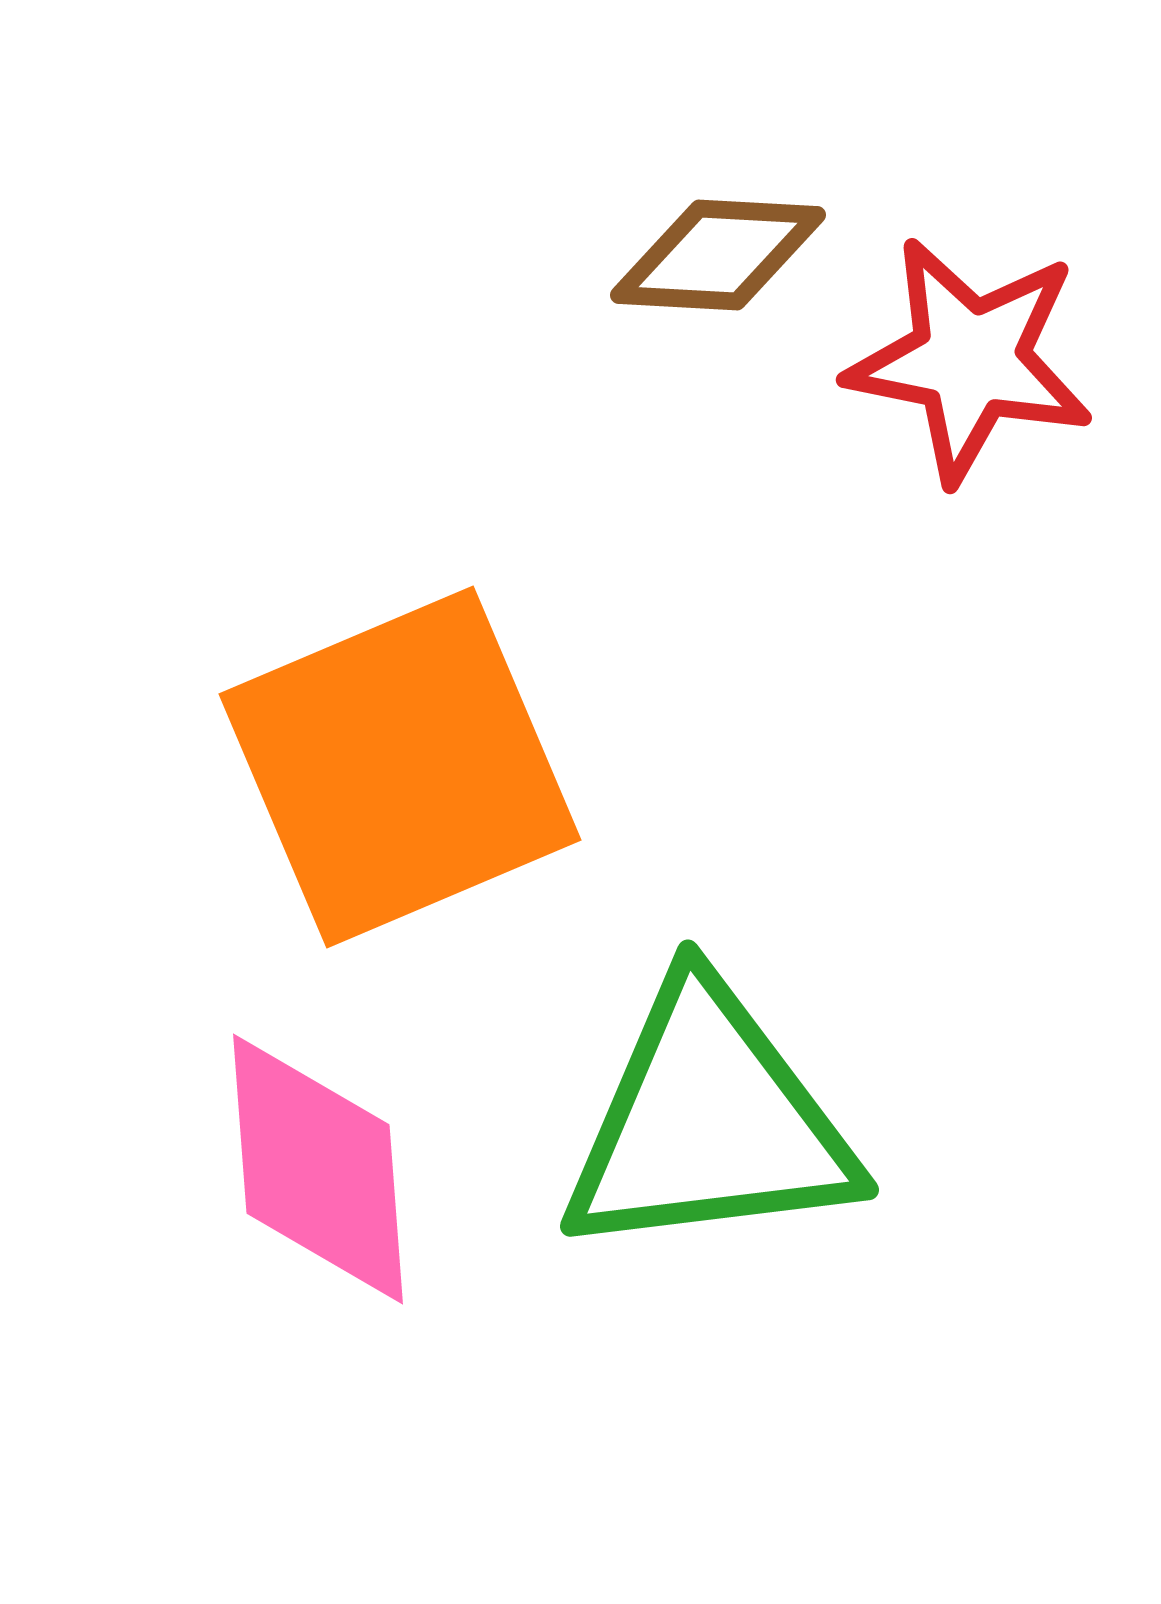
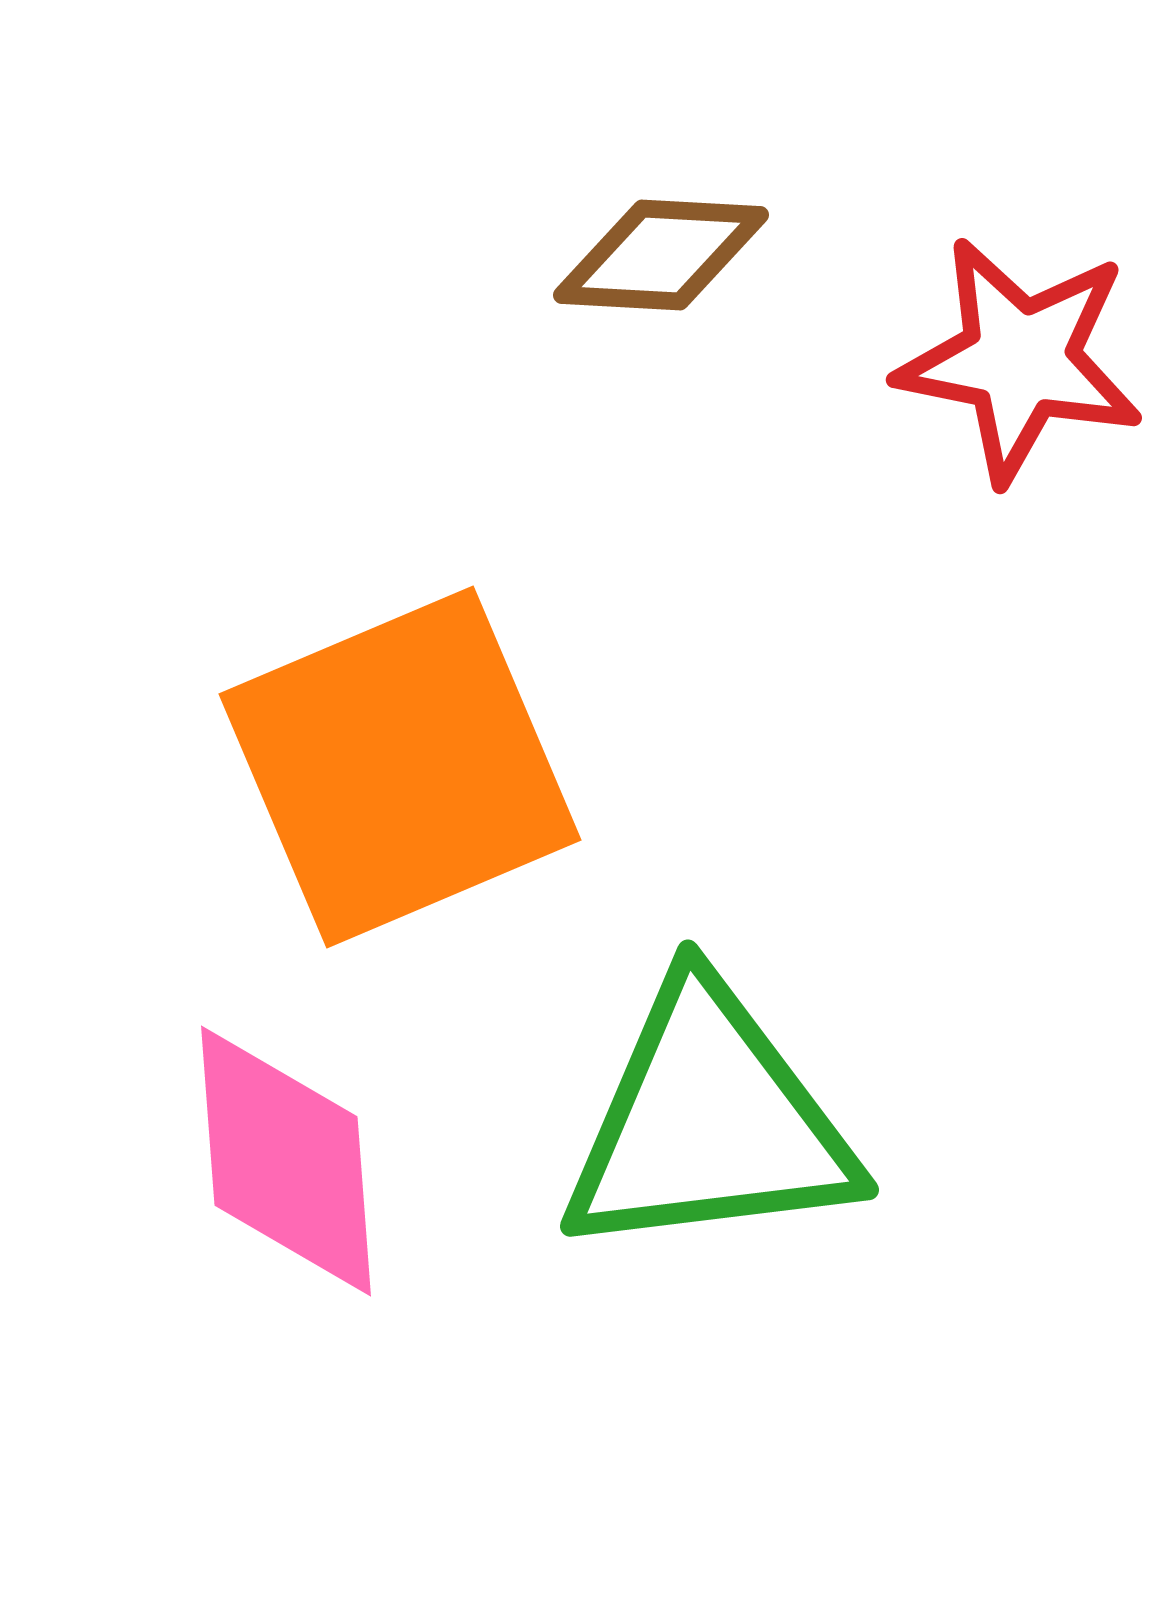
brown diamond: moved 57 px left
red star: moved 50 px right
pink diamond: moved 32 px left, 8 px up
